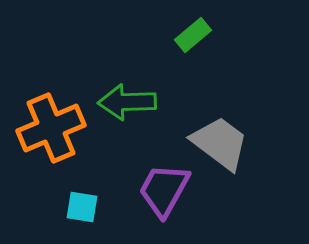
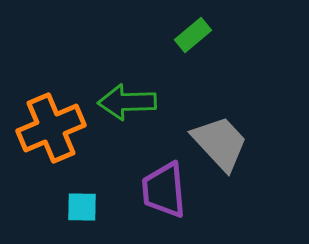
gray trapezoid: rotated 10 degrees clockwise
purple trapezoid: rotated 34 degrees counterclockwise
cyan square: rotated 8 degrees counterclockwise
